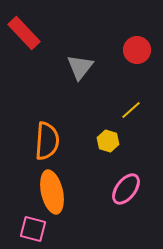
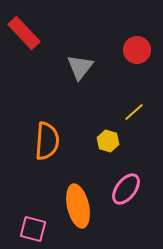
yellow line: moved 3 px right, 2 px down
orange ellipse: moved 26 px right, 14 px down
